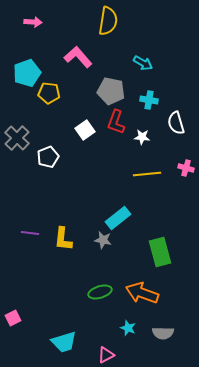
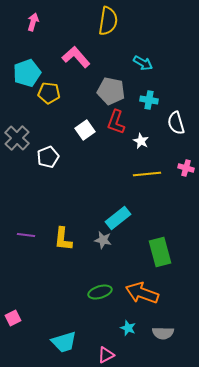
pink arrow: rotated 78 degrees counterclockwise
pink L-shape: moved 2 px left
white star: moved 1 px left, 4 px down; rotated 21 degrees clockwise
purple line: moved 4 px left, 2 px down
